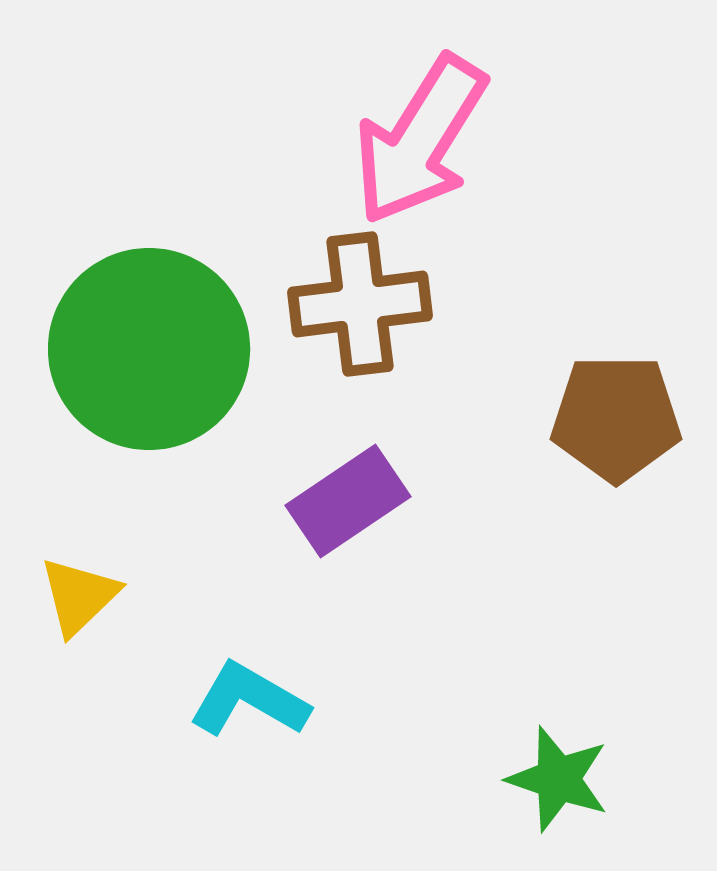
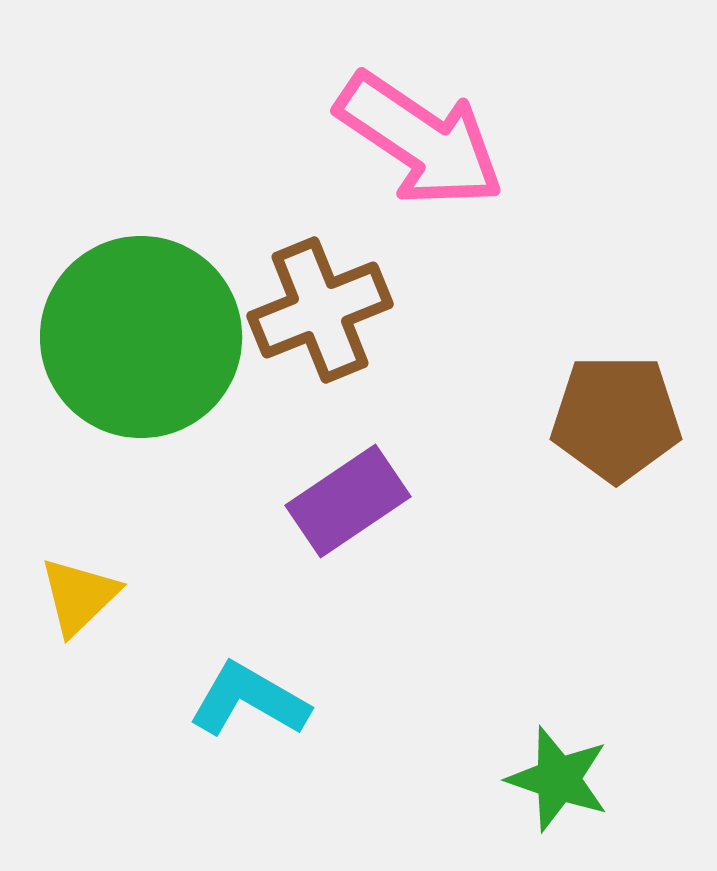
pink arrow: rotated 88 degrees counterclockwise
brown cross: moved 40 px left, 6 px down; rotated 15 degrees counterclockwise
green circle: moved 8 px left, 12 px up
